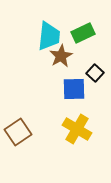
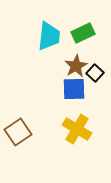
brown star: moved 15 px right, 10 px down
